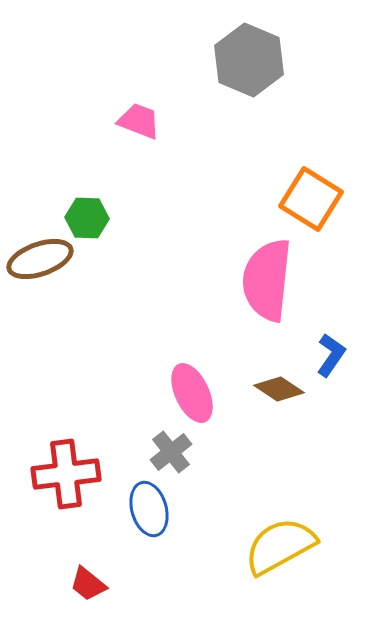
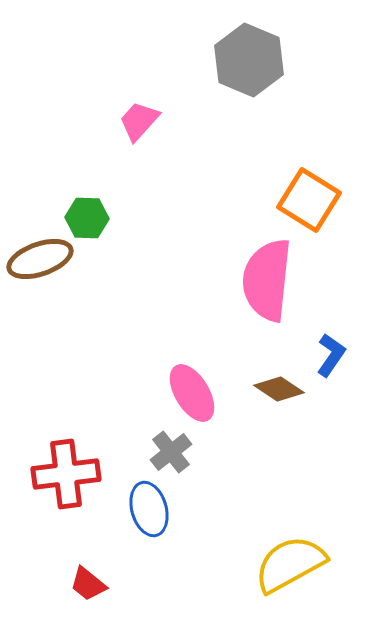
pink trapezoid: rotated 69 degrees counterclockwise
orange square: moved 2 px left, 1 px down
pink ellipse: rotated 6 degrees counterclockwise
yellow semicircle: moved 10 px right, 18 px down
